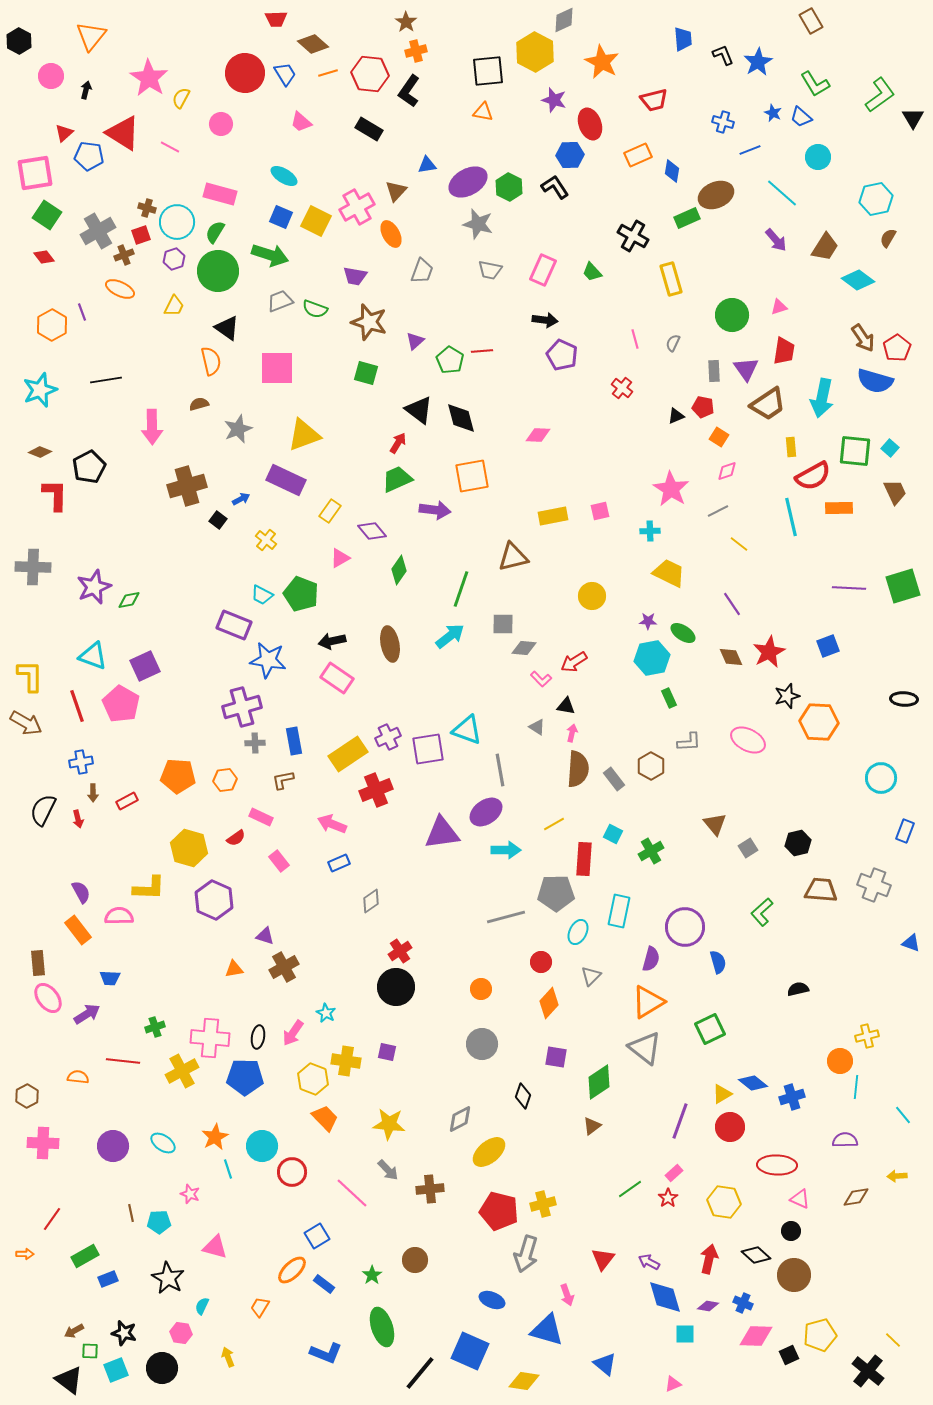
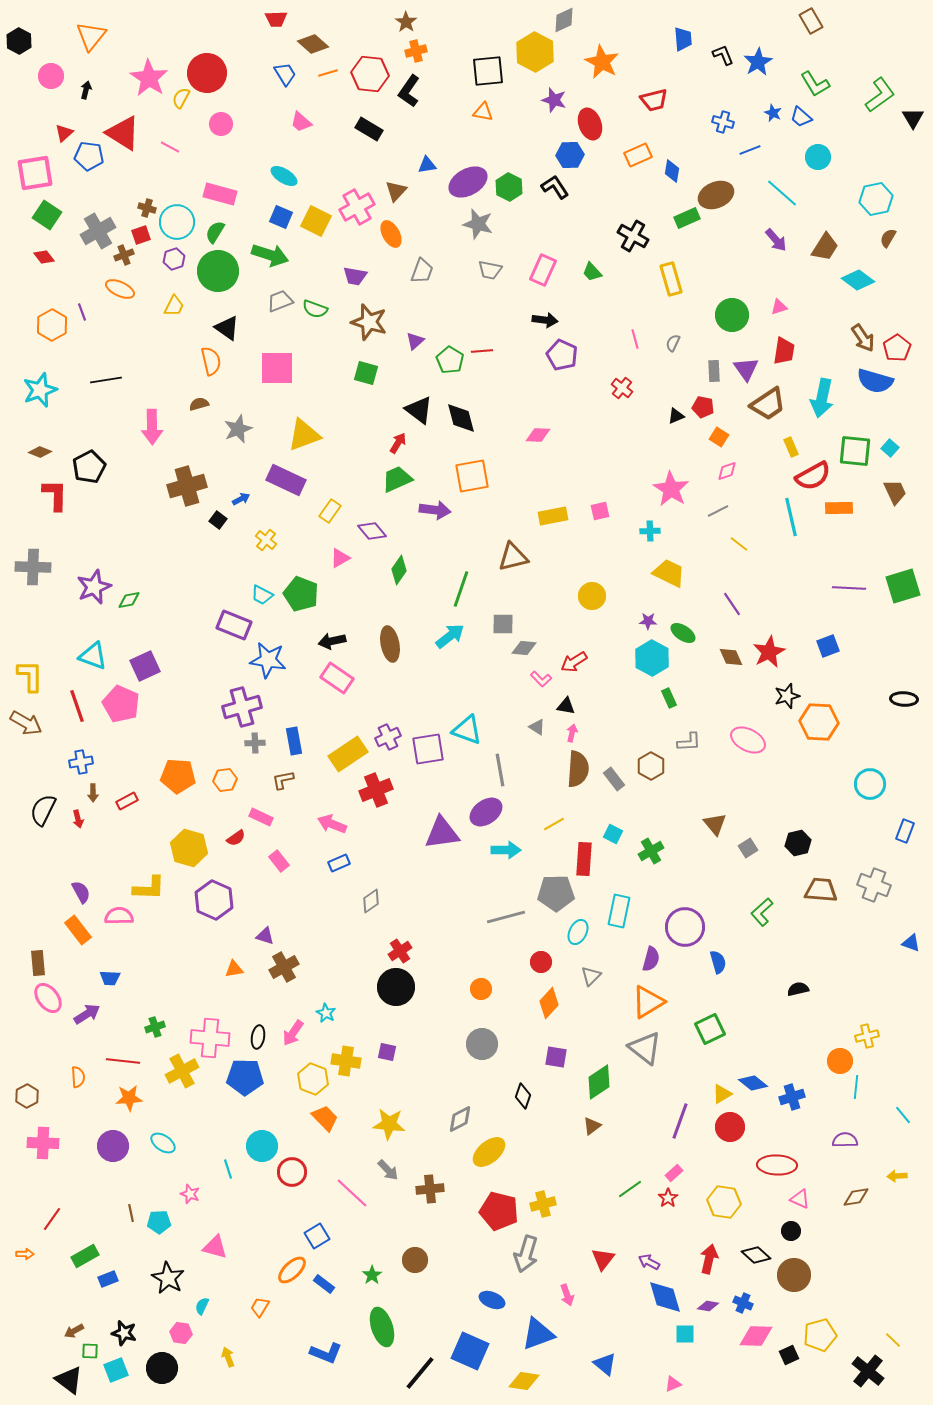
red circle at (245, 73): moved 38 px left
yellow rectangle at (791, 447): rotated 18 degrees counterclockwise
cyan hexagon at (652, 658): rotated 20 degrees counterclockwise
pink pentagon at (121, 704): rotated 6 degrees counterclockwise
cyan circle at (881, 778): moved 11 px left, 6 px down
orange semicircle at (78, 1077): rotated 80 degrees clockwise
orange star at (215, 1137): moved 86 px left, 39 px up; rotated 24 degrees clockwise
blue triangle at (547, 1330): moved 9 px left, 4 px down; rotated 36 degrees counterclockwise
